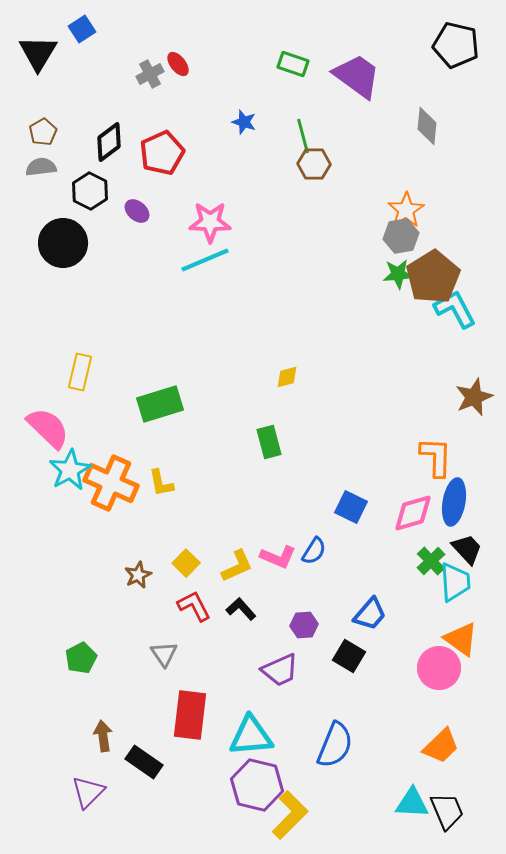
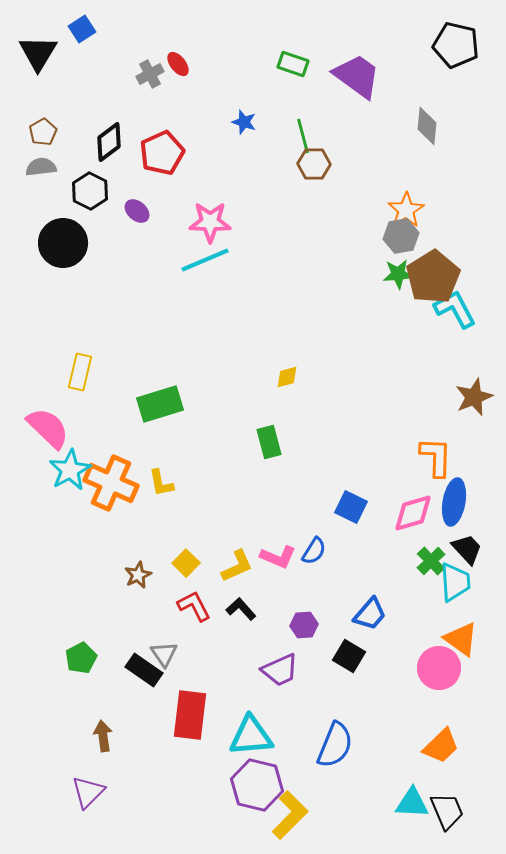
black rectangle at (144, 762): moved 92 px up
